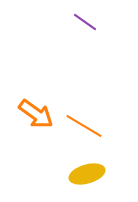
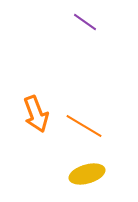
orange arrow: rotated 33 degrees clockwise
